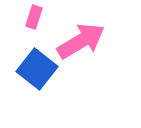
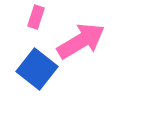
pink rectangle: moved 2 px right
